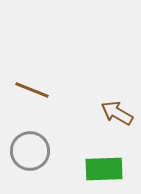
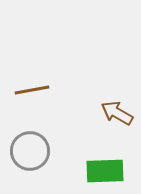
brown line: rotated 32 degrees counterclockwise
green rectangle: moved 1 px right, 2 px down
